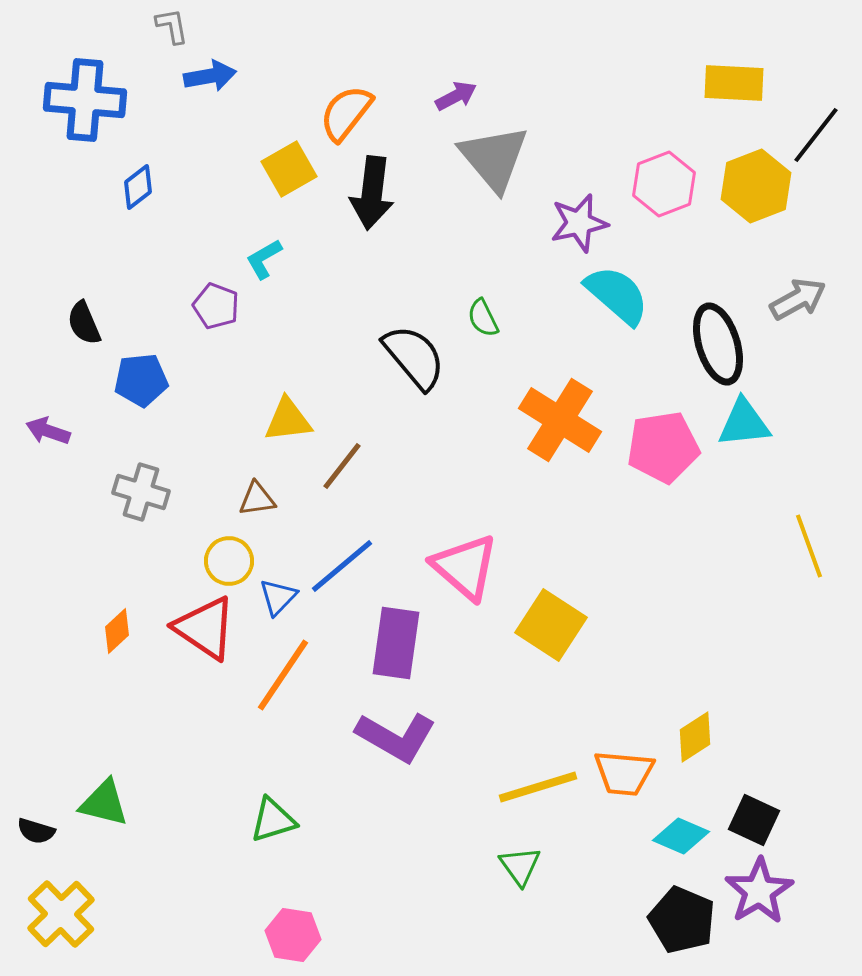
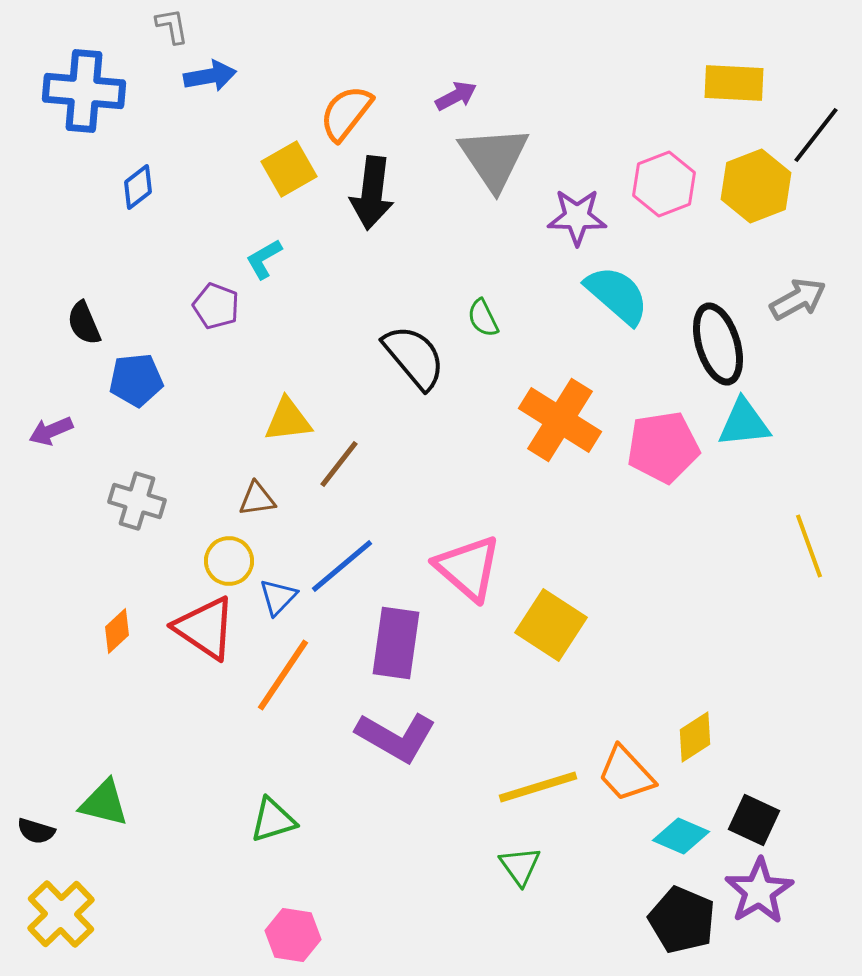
blue cross at (85, 100): moved 1 px left, 9 px up
gray triangle at (494, 158): rotated 6 degrees clockwise
purple star at (579, 223): moved 2 px left, 6 px up; rotated 14 degrees clockwise
blue pentagon at (141, 380): moved 5 px left
purple arrow at (48, 431): moved 3 px right; rotated 42 degrees counterclockwise
brown line at (342, 466): moved 3 px left, 2 px up
gray cross at (141, 492): moved 4 px left, 9 px down
pink triangle at (465, 567): moved 3 px right, 1 px down
orange trapezoid at (624, 773): moved 2 px right, 1 px down; rotated 42 degrees clockwise
